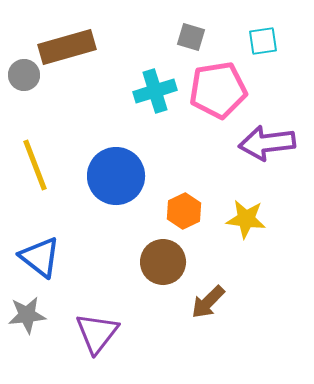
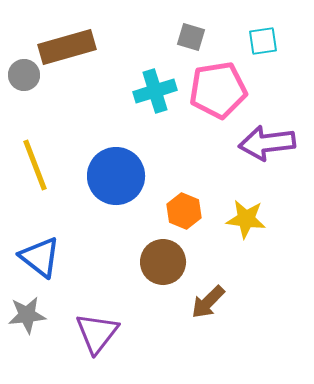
orange hexagon: rotated 12 degrees counterclockwise
